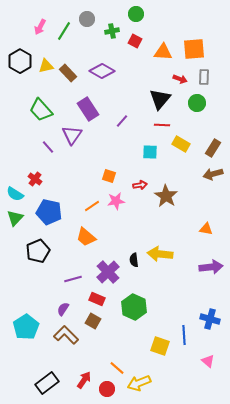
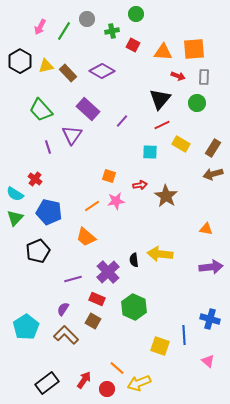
red square at (135, 41): moved 2 px left, 4 px down
red arrow at (180, 79): moved 2 px left, 3 px up
purple rectangle at (88, 109): rotated 15 degrees counterclockwise
red line at (162, 125): rotated 28 degrees counterclockwise
purple line at (48, 147): rotated 24 degrees clockwise
